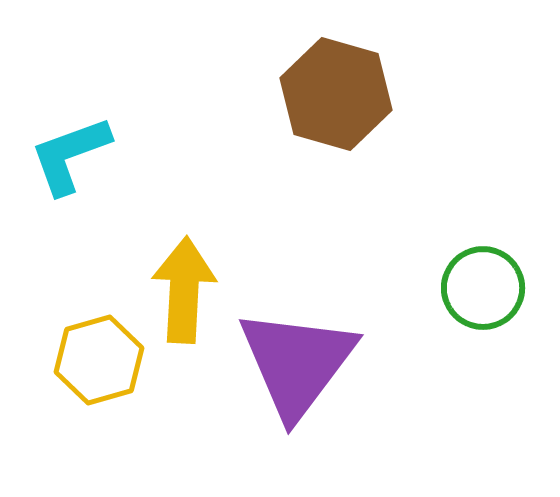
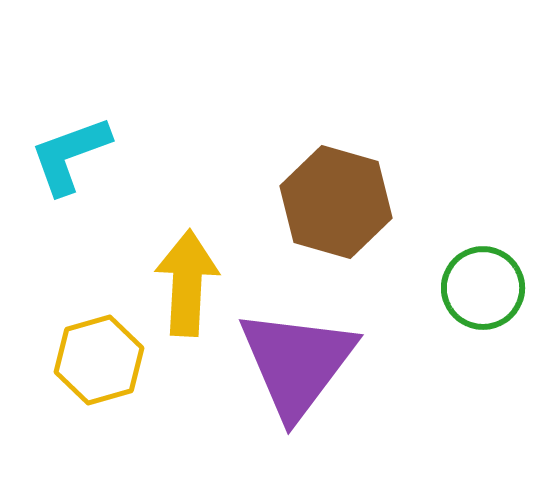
brown hexagon: moved 108 px down
yellow arrow: moved 3 px right, 7 px up
